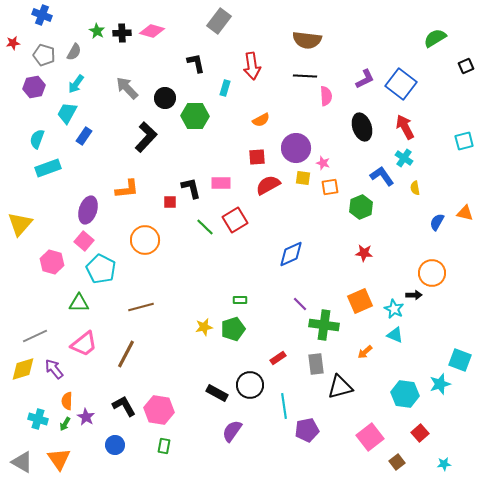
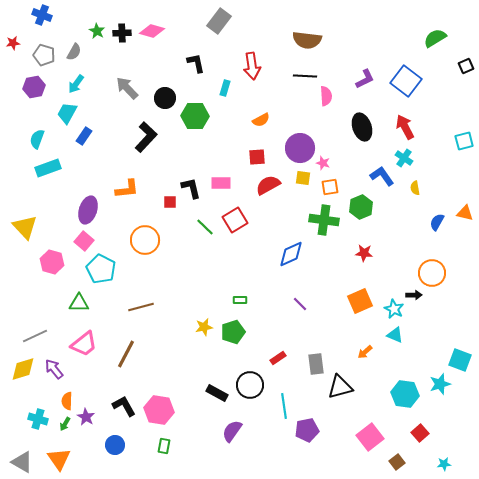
blue square at (401, 84): moved 5 px right, 3 px up
purple circle at (296, 148): moved 4 px right
yellow triangle at (20, 224): moved 5 px right, 3 px down; rotated 24 degrees counterclockwise
green cross at (324, 325): moved 105 px up
green pentagon at (233, 329): moved 3 px down
